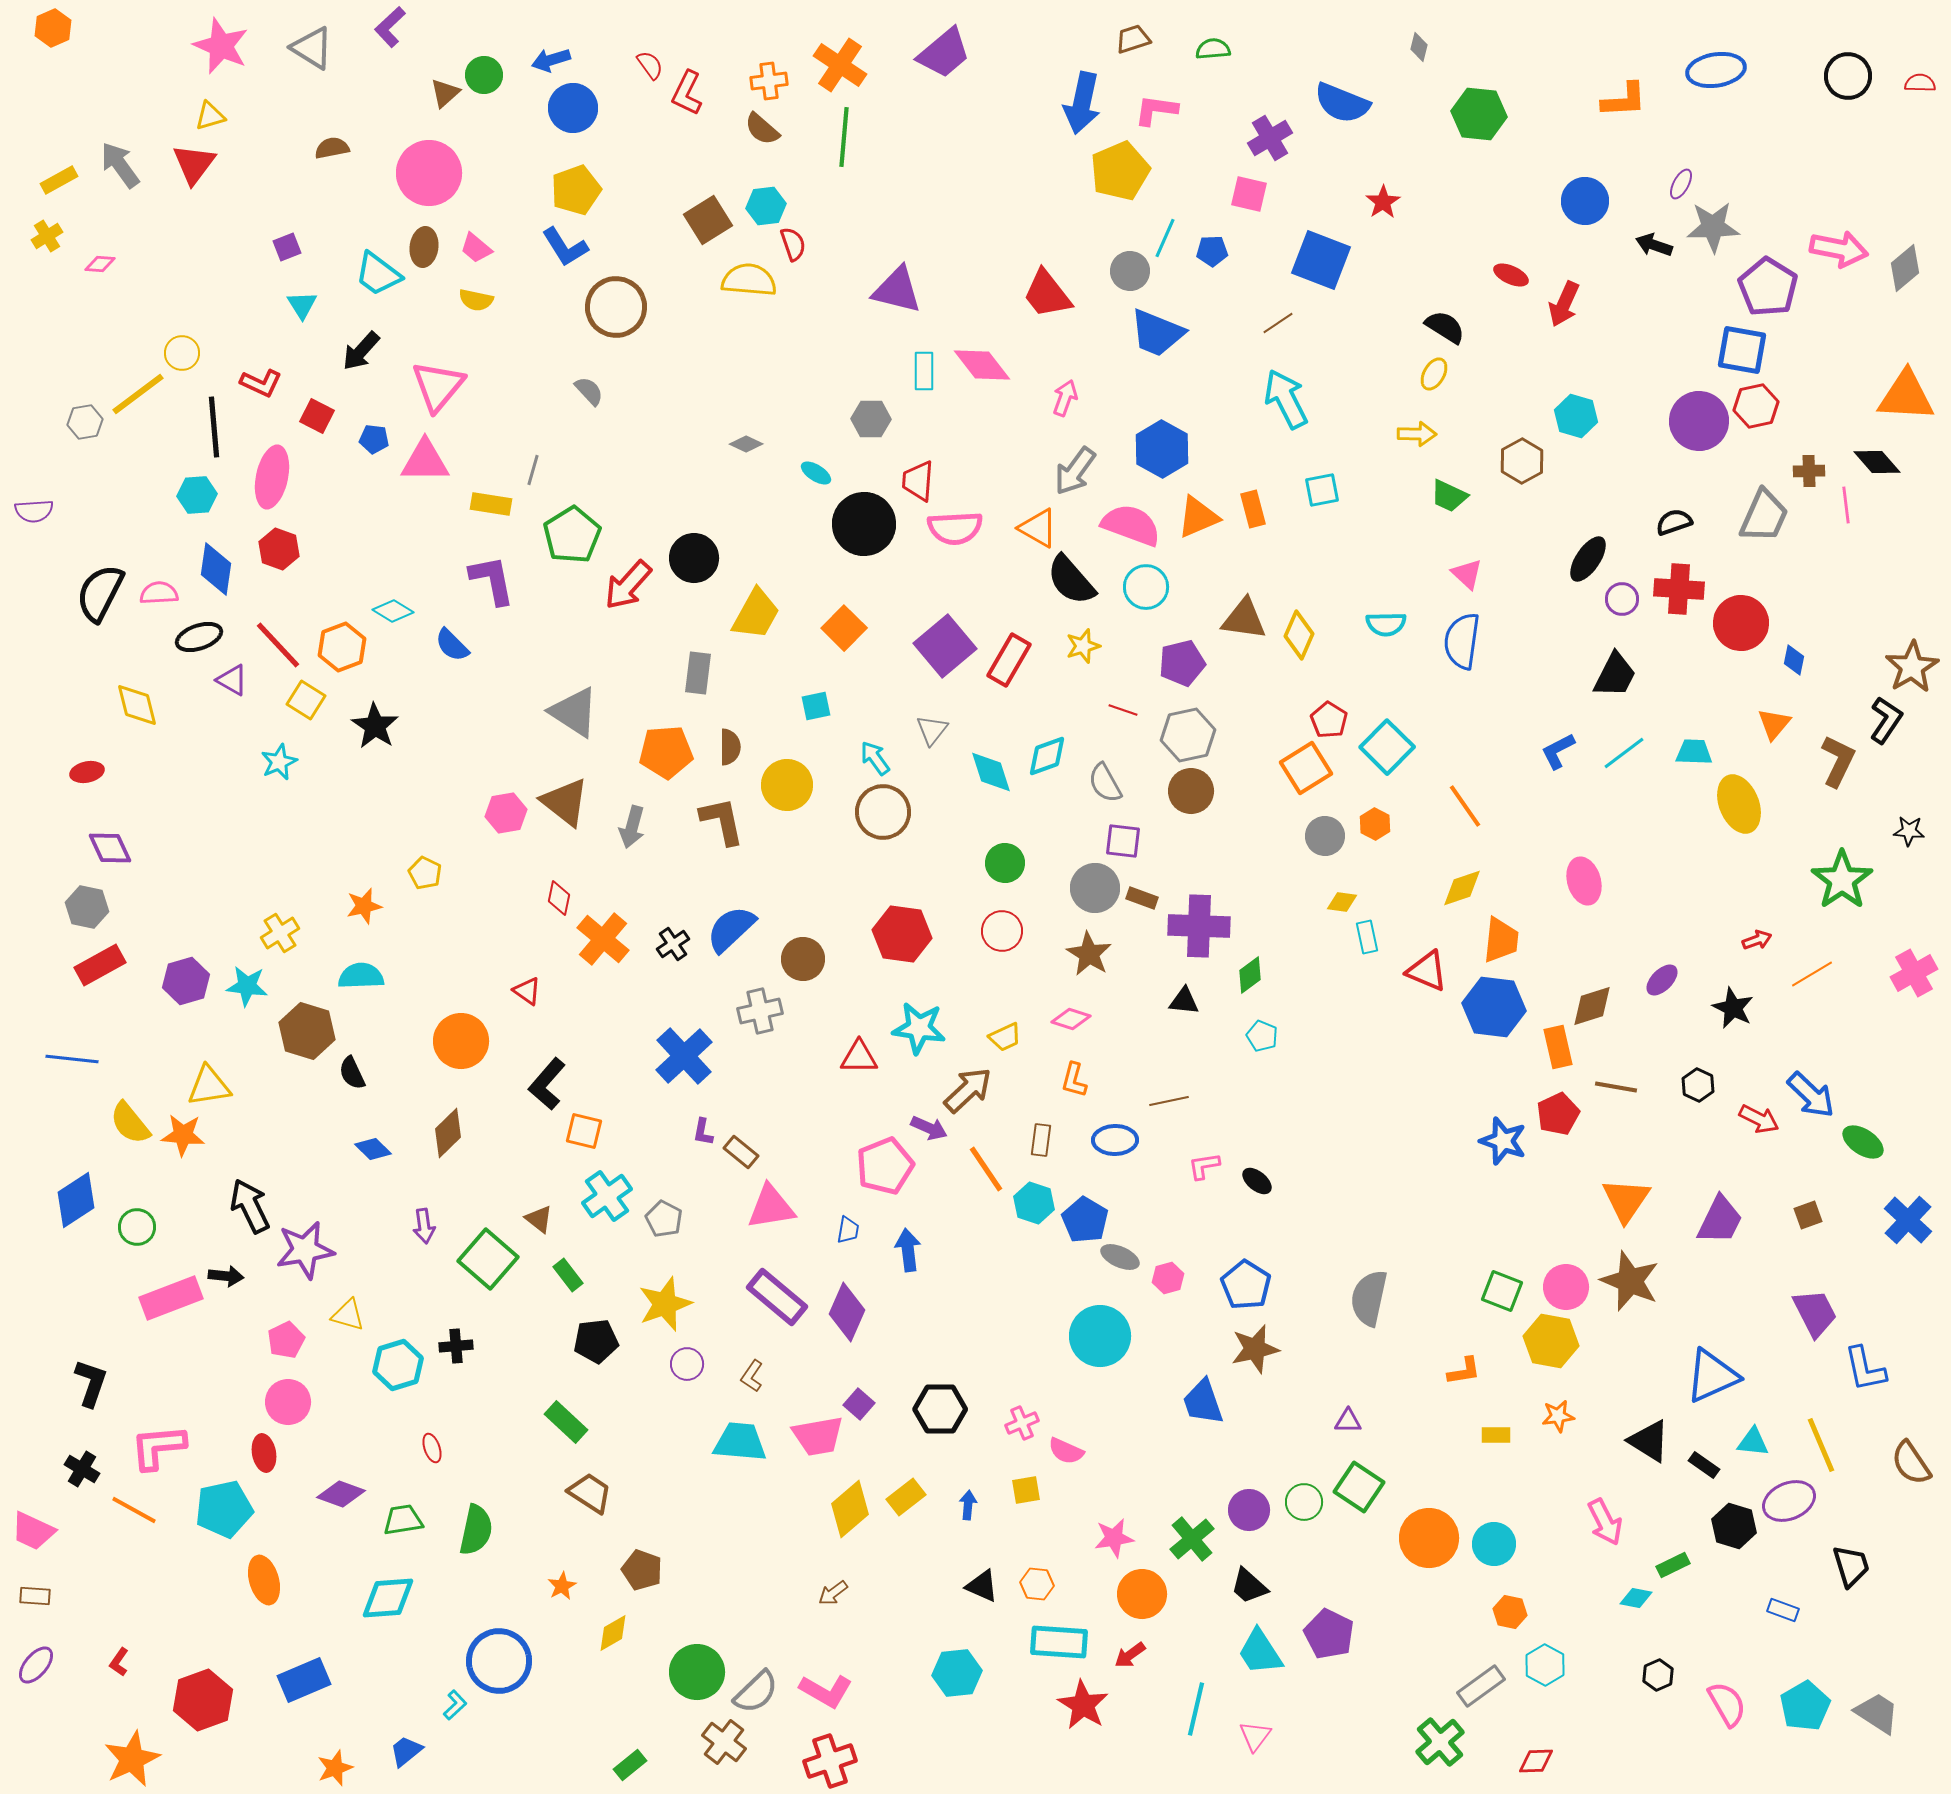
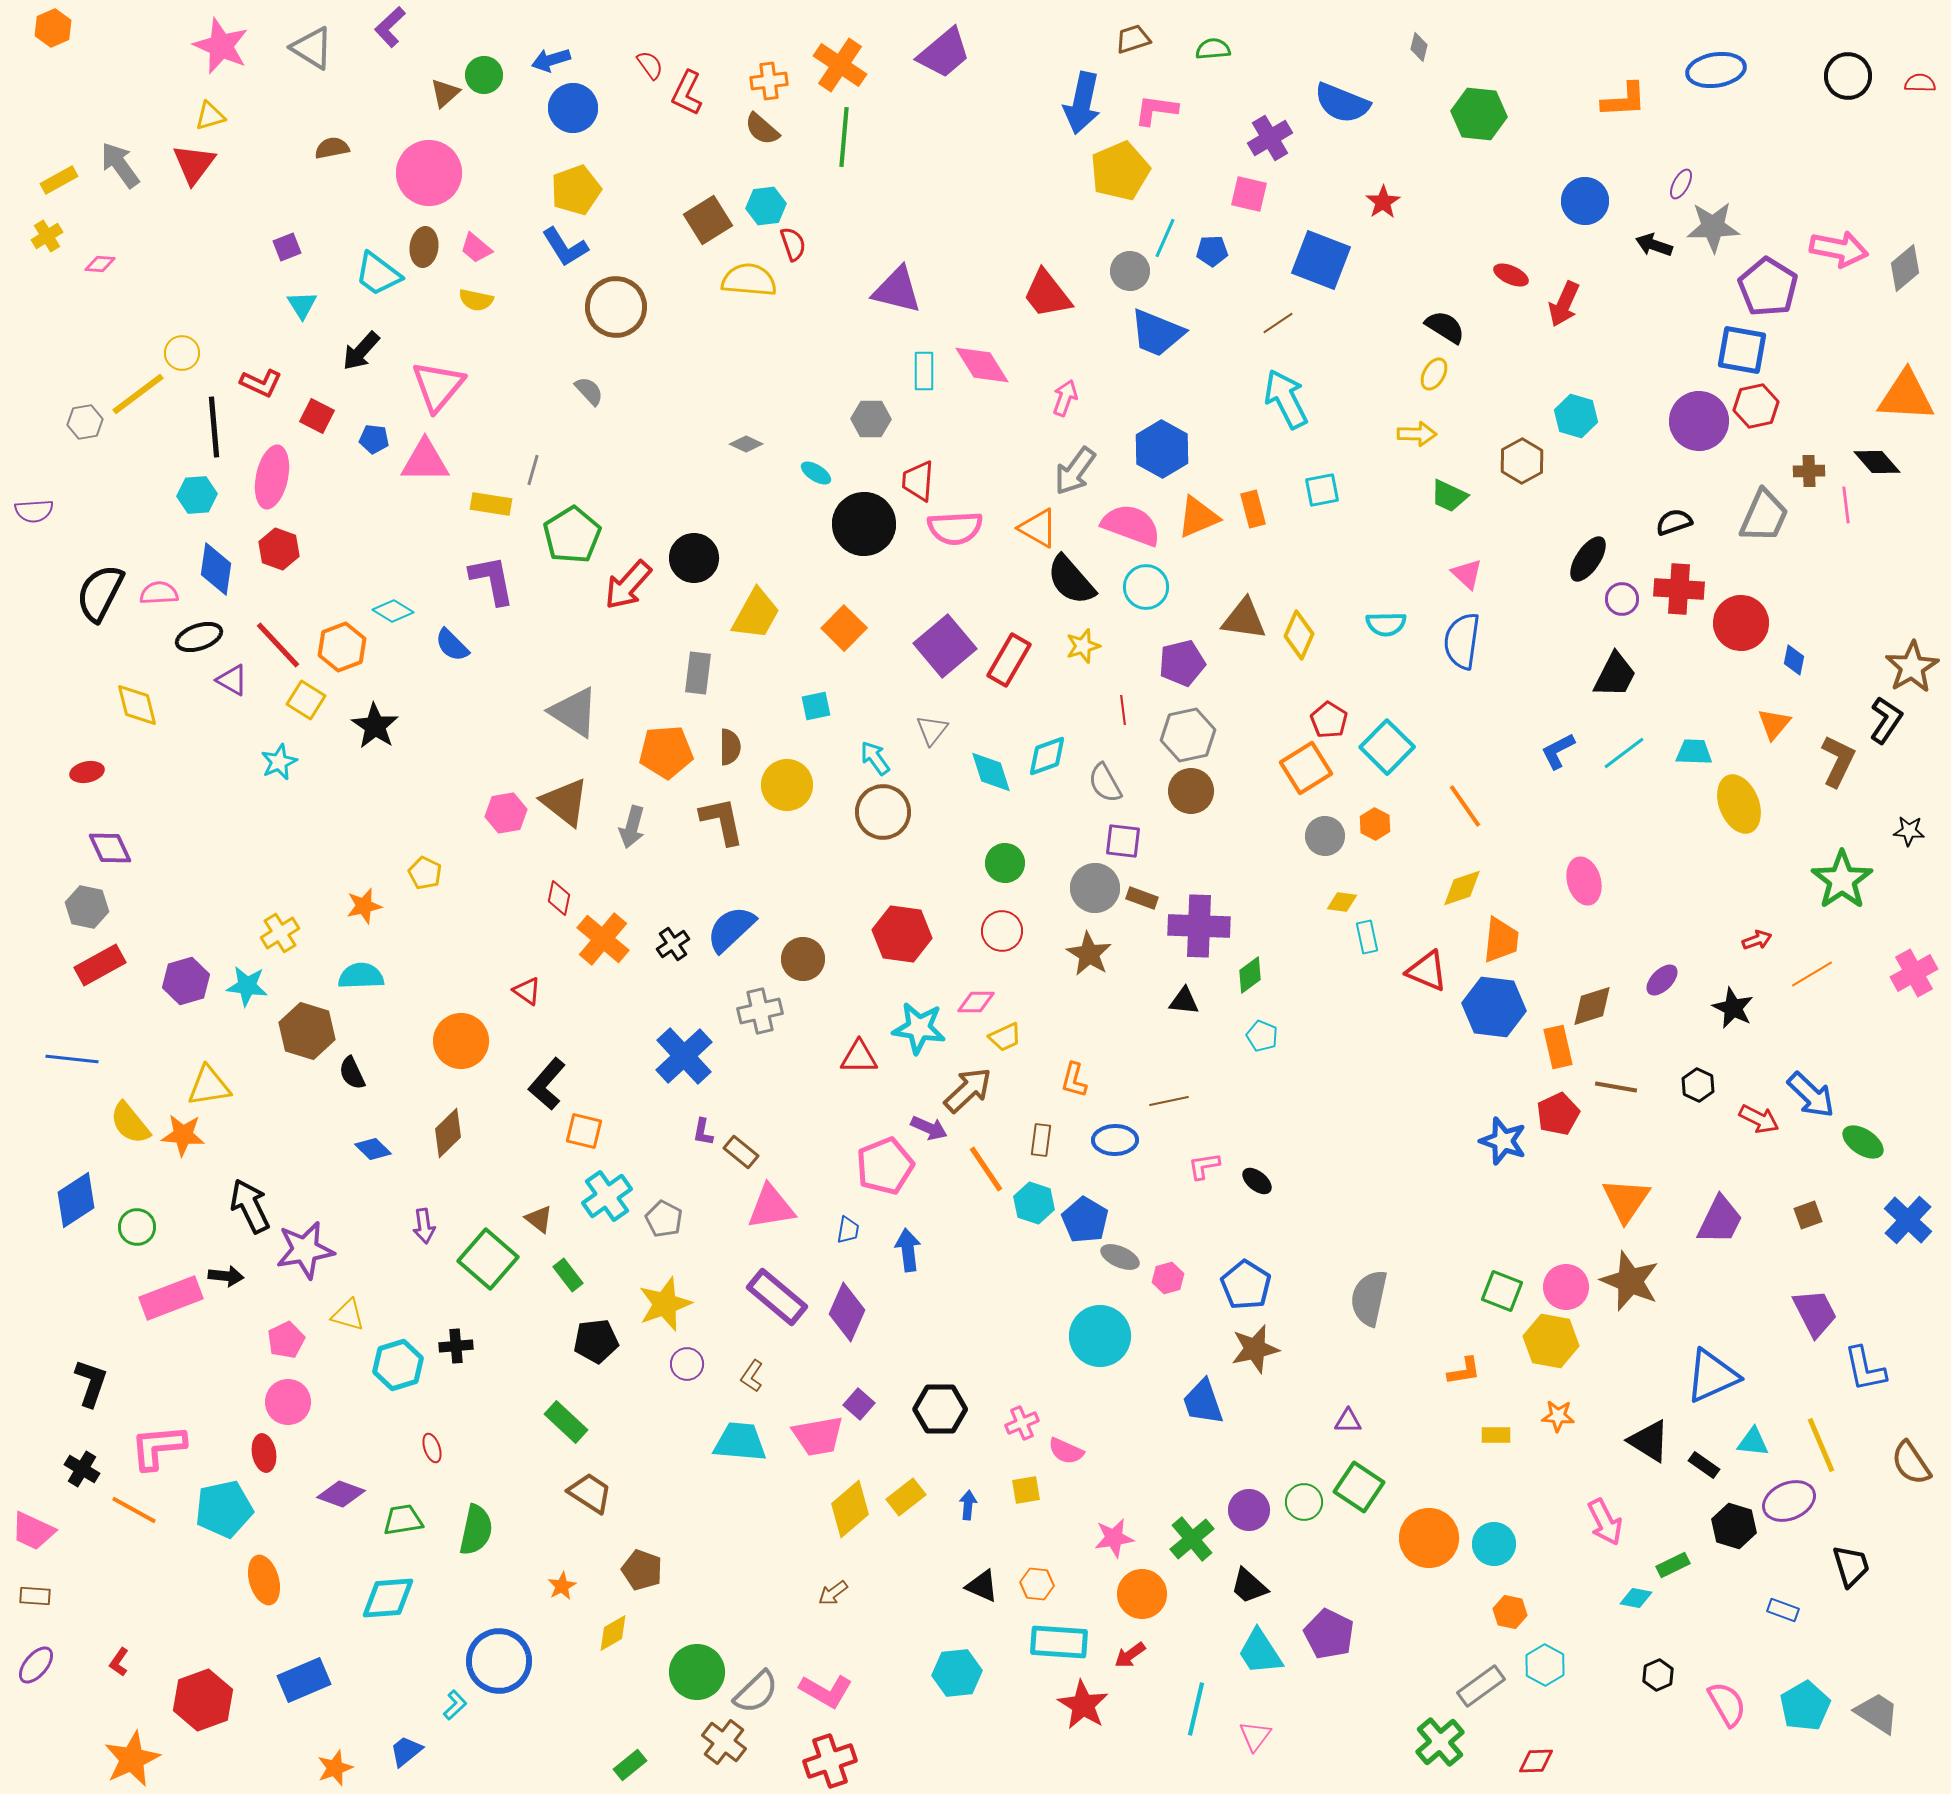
pink diamond at (982, 365): rotated 6 degrees clockwise
red line at (1123, 710): rotated 64 degrees clockwise
pink diamond at (1071, 1019): moved 95 px left, 17 px up; rotated 18 degrees counterclockwise
orange star at (1558, 1416): rotated 12 degrees clockwise
